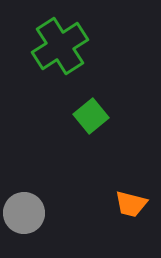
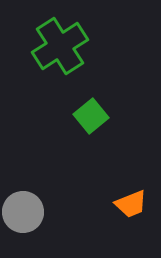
orange trapezoid: rotated 36 degrees counterclockwise
gray circle: moved 1 px left, 1 px up
